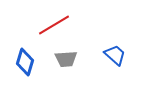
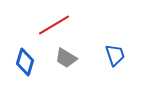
blue trapezoid: rotated 30 degrees clockwise
gray trapezoid: moved 1 px up; rotated 35 degrees clockwise
